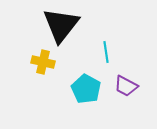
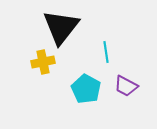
black triangle: moved 2 px down
yellow cross: rotated 25 degrees counterclockwise
